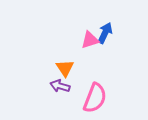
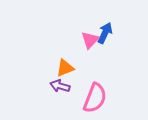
pink triangle: rotated 30 degrees counterclockwise
orange triangle: rotated 42 degrees clockwise
